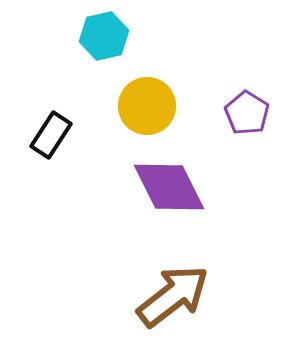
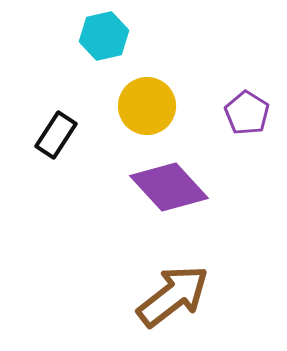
black rectangle: moved 5 px right
purple diamond: rotated 16 degrees counterclockwise
